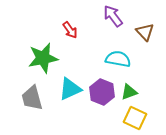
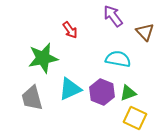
green triangle: moved 1 px left, 1 px down
